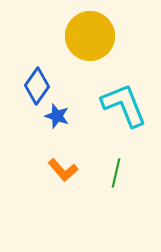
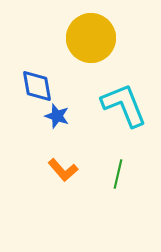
yellow circle: moved 1 px right, 2 px down
blue diamond: rotated 45 degrees counterclockwise
green line: moved 2 px right, 1 px down
